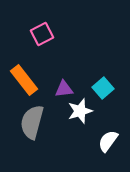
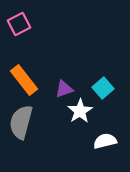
pink square: moved 23 px left, 10 px up
purple triangle: rotated 12 degrees counterclockwise
white star: rotated 15 degrees counterclockwise
gray semicircle: moved 11 px left
white semicircle: moved 3 px left; rotated 40 degrees clockwise
